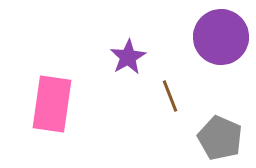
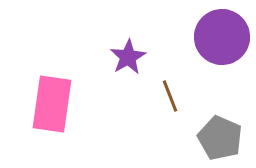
purple circle: moved 1 px right
